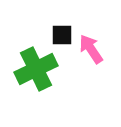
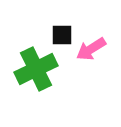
pink arrow: rotated 88 degrees counterclockwise
